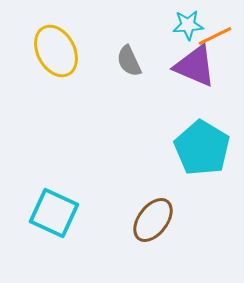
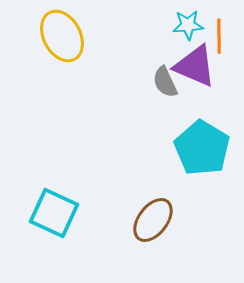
orange line: moved 4 px right; rotated 64 degrees counterclockwise
yellow ellipse: moved 6 px right, 15 px up
gray semicircle: moved 36 px right, 21 px down
